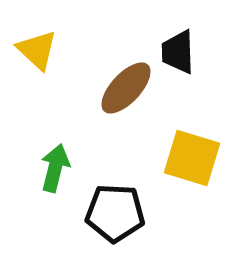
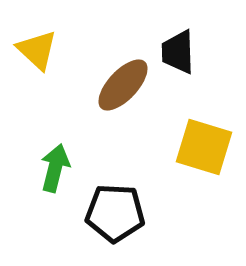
brown ellipse: moved 3 px left, 3 px up
yellow square: moved 12 px right, 11 px up
